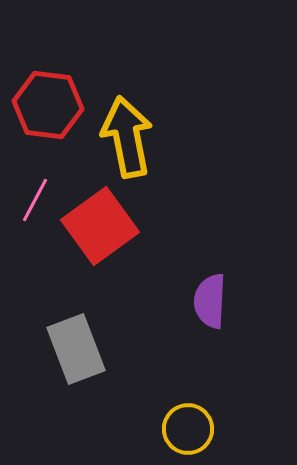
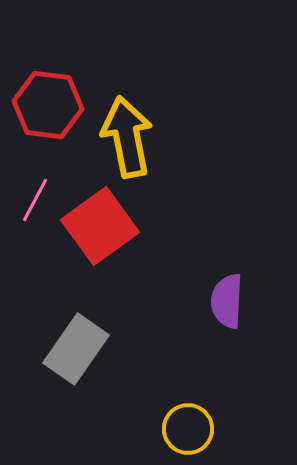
purple semicircle: moved 17 px right
gray rectangle: rotated 56 degrees clockwise
